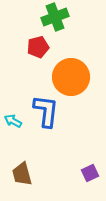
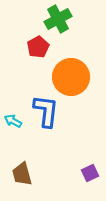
green cross: moved 3 px right, 2 px down; rotated 8 degrees counterclockwise
red pentagon: rotated 15 degrees counterclockwise
